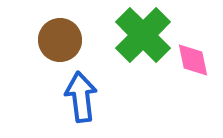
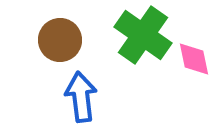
green cross: rotated 10 degrees counterclockwise
pink diamond: moved 1 px right, 1 px up
